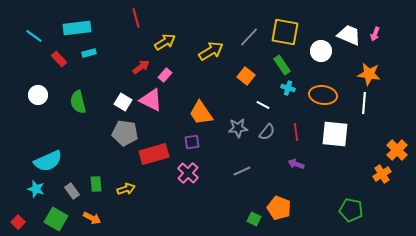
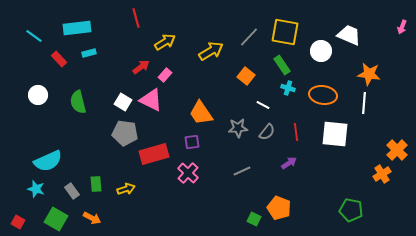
pink arrow at (375, 34): moved 27 px right, 7 px up
purple arrow at (296, 164): moved 7 px left, 1 px up; rotated 126 degrees clockwise
red square at (18, 222): rotated 16 degrees counterclockwise
